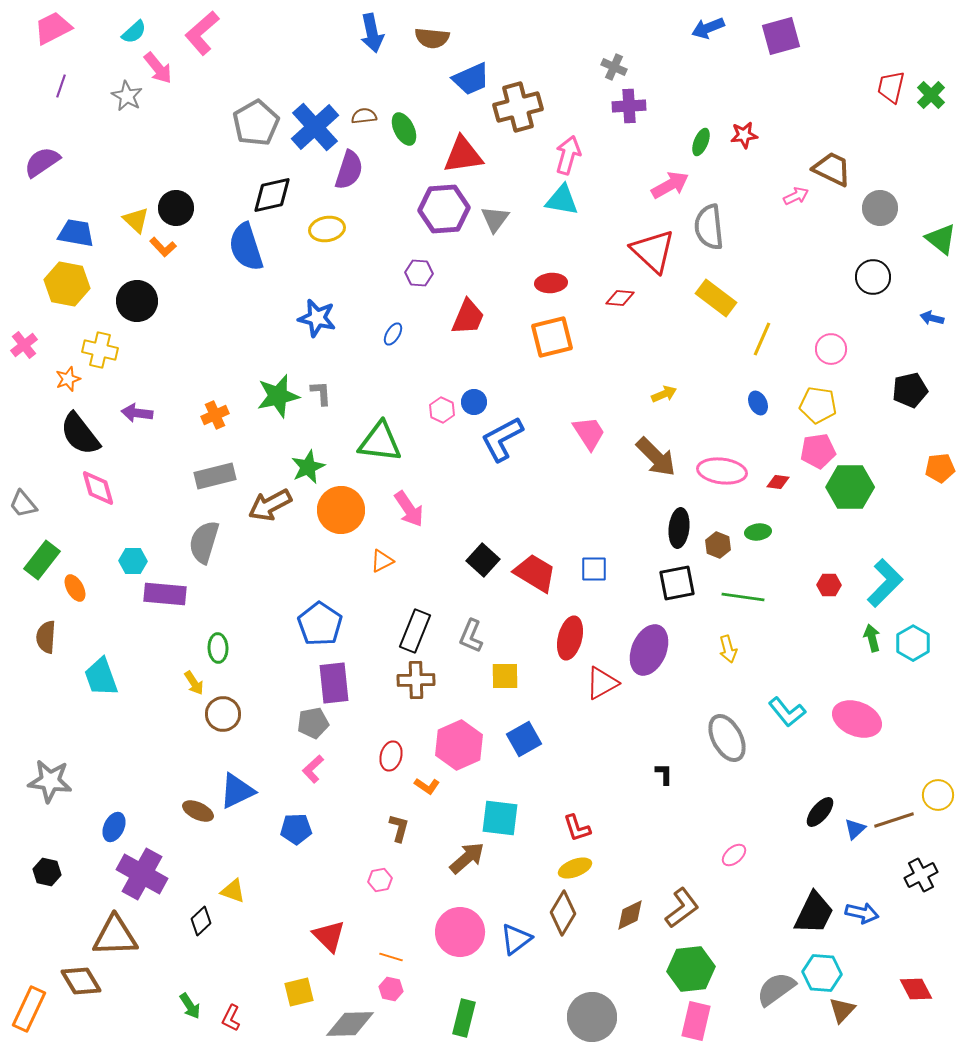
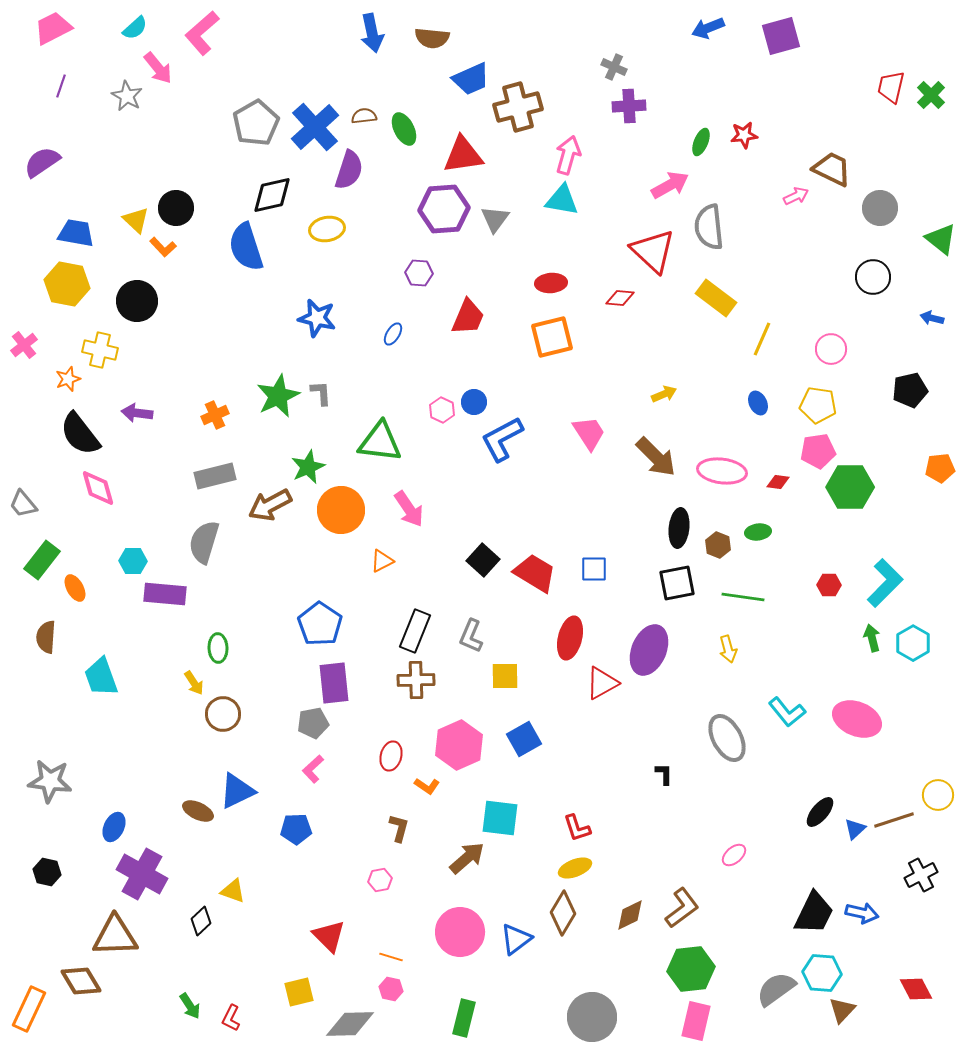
cyan semicircle at (134, 32): moved 1 px right, 4 px up
green star at (278, 396): rotated 12 degrees counterclockwise
